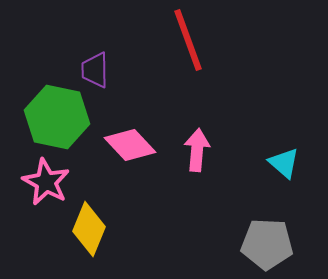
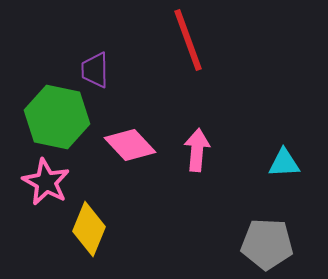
cyan triangle: rotated 44 degrees counterclockwise
